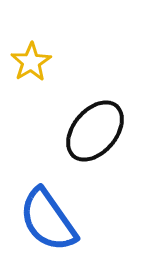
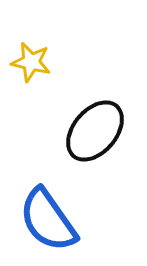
yellow star: rotated 27 degrees counterclockwise
